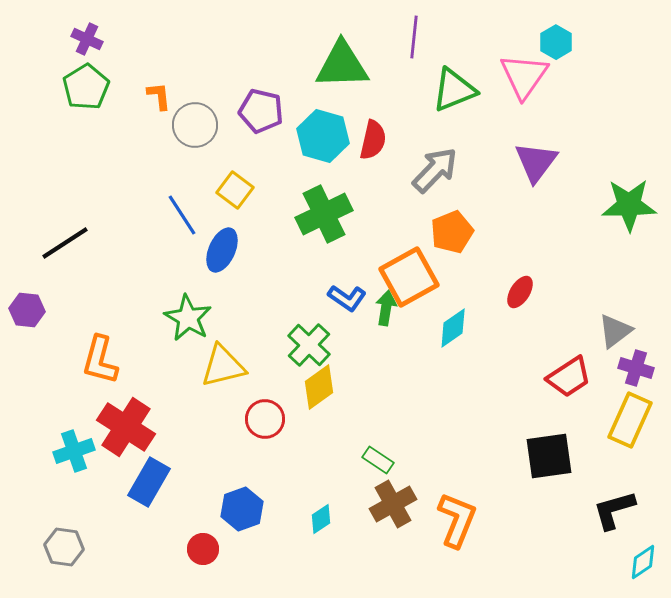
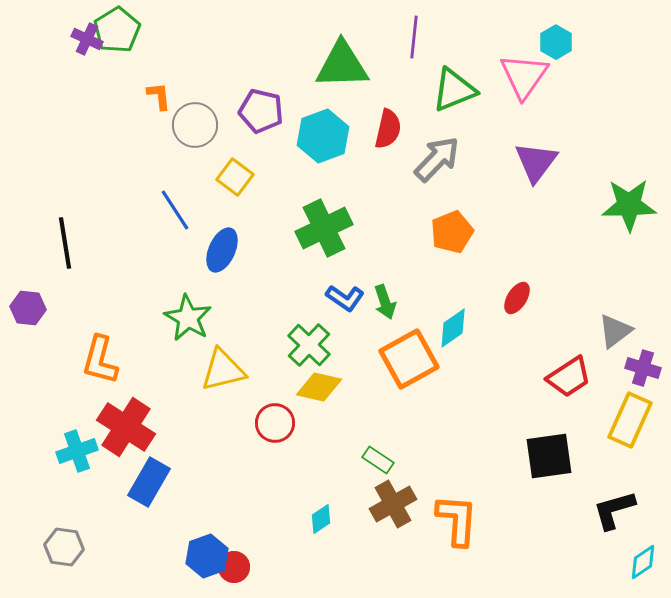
green pentagon at (86, 87): moved 31 px right, 57 px up
cyan hexagon at (323, 136): rotated 24 degrees clockwise
red semicircle at (373, 140): moved 15 px right, 11 px up
gray arrow at (435, 170): moved 2 px right, 11 px up
yellow square at (235, 190): moved 13 px up
green cross at (324, 214): moved 14 px down
blue line at (182, 215): moved 7 px left, 5 px up
black line at (65, 243): rotated 66 degrees counterclockwise
orange square at (409, 277): moved 82 px down
red ellipse at (520, 292): moved 3 px left, 6 px down
blue L-shape at (347, 298): moved 2 px left
green arrow at (386, 308): moved 1 px left, 6 px up; rotated 152 degrees clockwise
purple hexagon at (27, 310): moved 1 px right, 2 px up
yellow triangle at (223, 366): moved 4 px down
purple cross at (636, 368): moved 7 px right
yellow diamond at (319, 387): rotated 48 degrees clockwise
red circle at (265, 419): moved 10 px right, 4 px down
cyan cross at (74, 451): moved 3 px right
blue hexagon at (242, 509): moved 35 px left, 47 px down
orange L-shape at (457, 520): rotated 18 degrees counterclockwise
red circle at (203, 549): moved 31 px right, 18 px down
